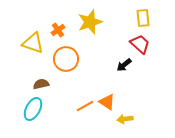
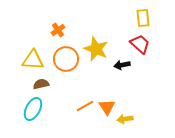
yellow star: moved 6 px right, 27 px down; rotated 30 degrees counterclockwise
yellow triangle: moved 17 px down; rotated 15 degrees counterclockwise
black arrow: moved 2 px left; rotated 28 degrees clockwise
orange triangle: moved 5 px down; rotated 24 degrees clockwise
